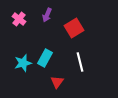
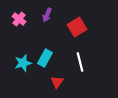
red square: moved 3 px right, 1 px up
